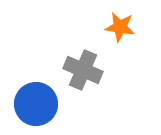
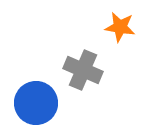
blue circle: moved 1 px up
